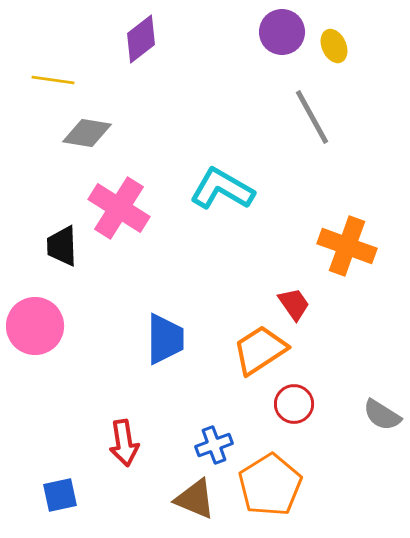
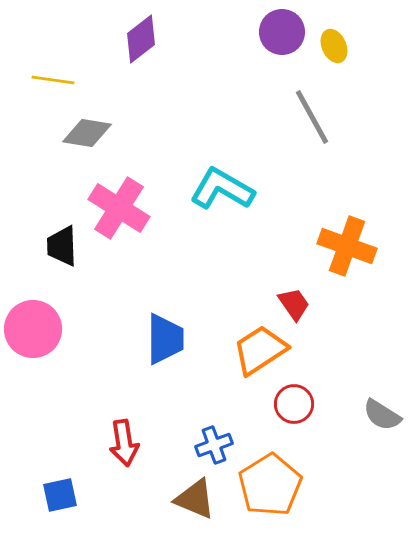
pink circle: moved 2 px left, 3 px down
